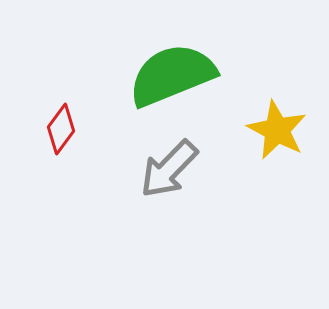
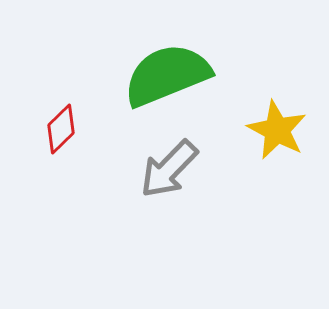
green semicircle: moved 5 px left
red diamond: rotated 9 degrees clockwise
